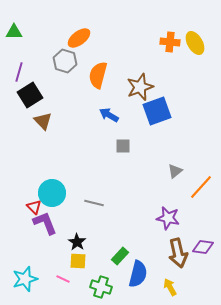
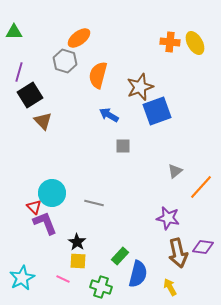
cyan star: moved 3 px left, 1 px up; rotated 10 degrees counterclockwise
